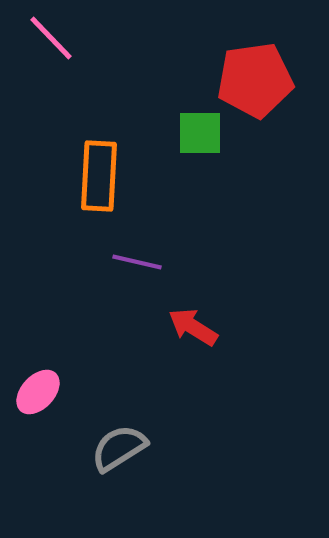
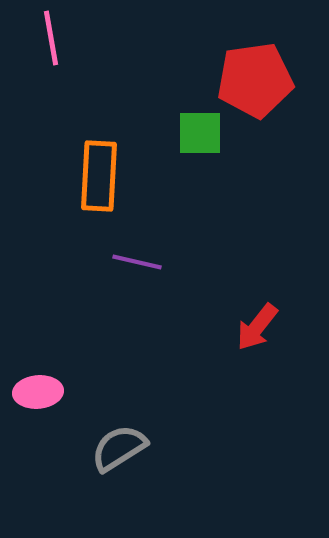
pink line: rotated 34 degrees clockwise
red arrow: moved 64 px right; rotated 84 degrees counterclockwise
pink ellipse: rotated 42 degrees clockwise
